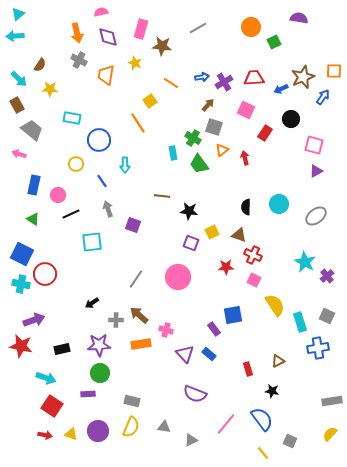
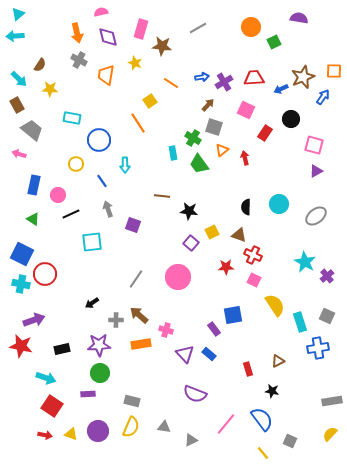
purple square at (191, 243): rotated 21 degrees clockwise
